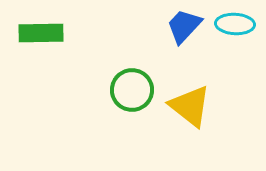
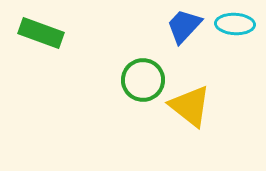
green rectangle: rotated 21 degrees clockwise
green circle: moved 11 px right, 10 px up
